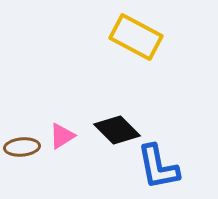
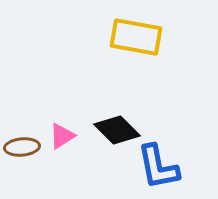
yellow rectangle: rotated 18 degrees counterclockwise
